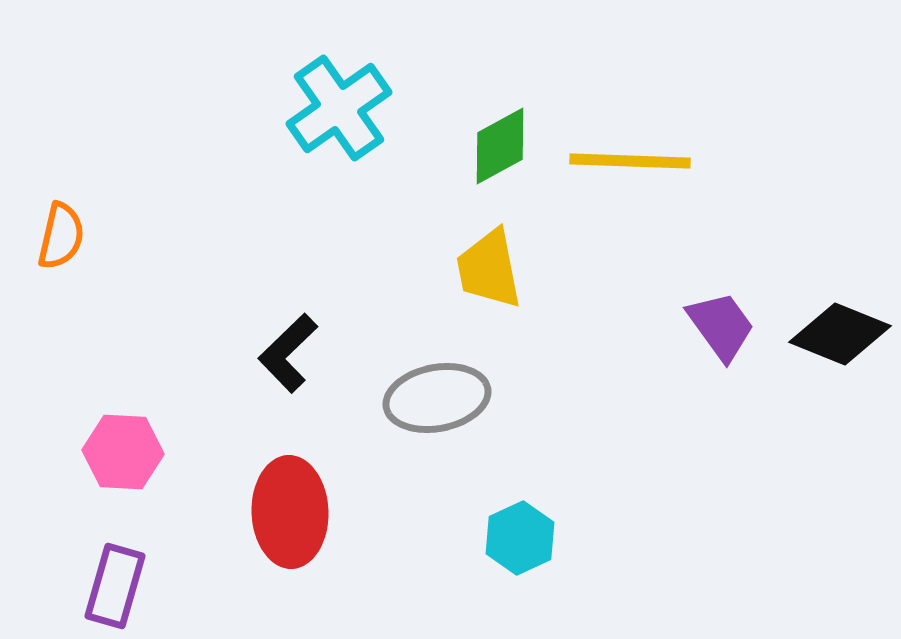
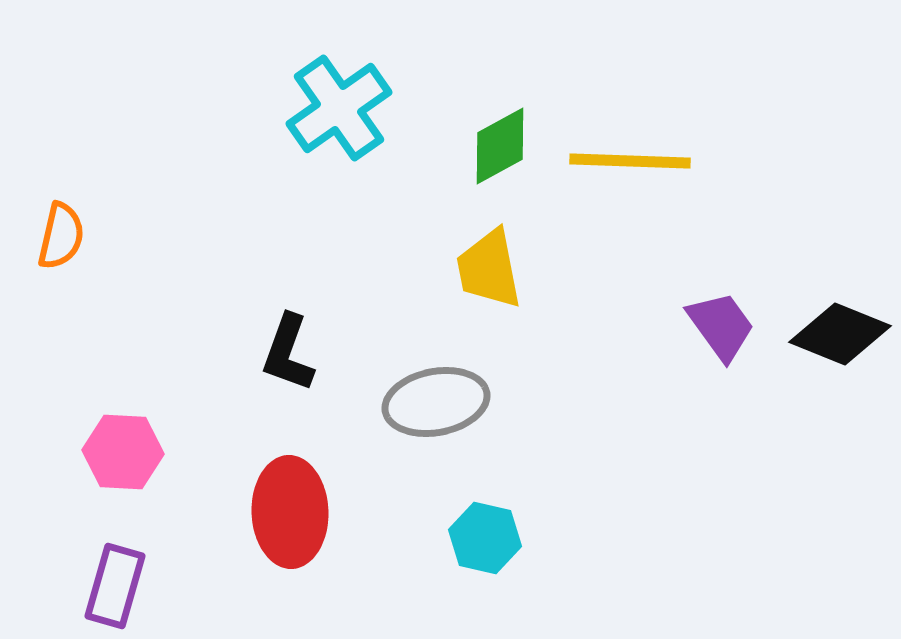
black L-shape: rotated 26 degrees counterclockwise
gray ellipse: moved 1 px left, 4 px down
cyan hexagon: moved 35 px left; rotated 22 degrees counterclockwise
